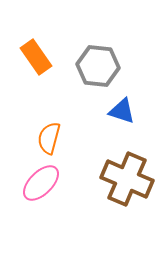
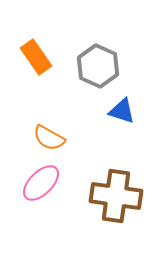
gray hexagon: rotated 18 degrees clockwise
orange semicircle: rotated 76 degrees counterclockwise
brown cross: moved 11 px left, 17 px down; rotated 15 degrees counterclockwise
